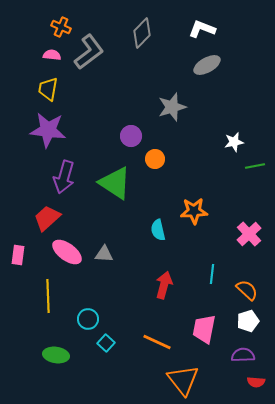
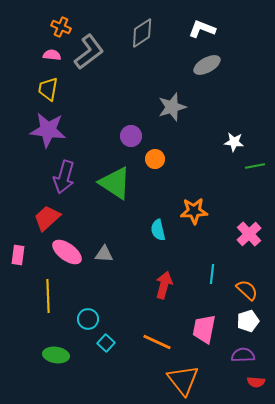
gray diamond: rotated 12 degrees clockwise
white star: rotated 18 degrees clockwise
